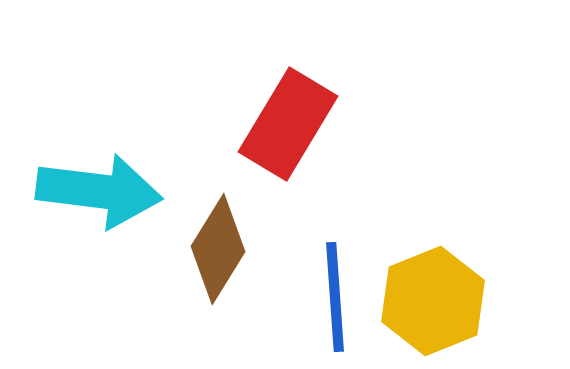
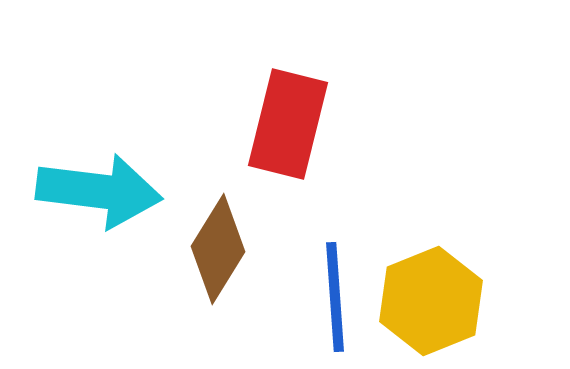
red rectangle: rotated 17 degrees counterclockwise
yellow hexagon: moved 2 px left
